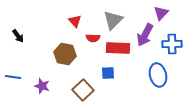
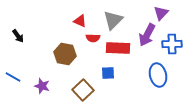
red triangle: moved 5 px right; rotated 24 degrees counterclockwise
purple arrow: moved 2 px right
blue line: rotated 21 degrees clockwise
